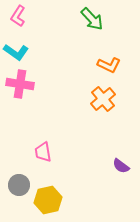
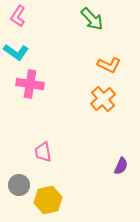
pink cross: moved 10 px right
purple semicircle: rotated 102 degrees counterclockwise
